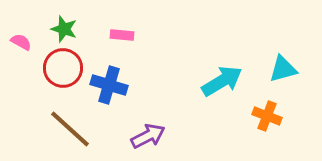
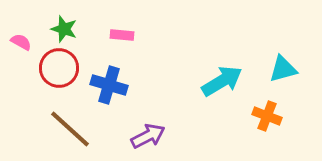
red circle: moved 4 px left
